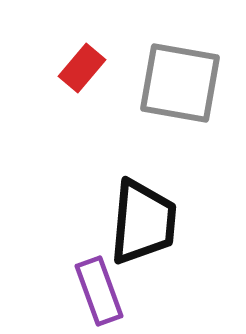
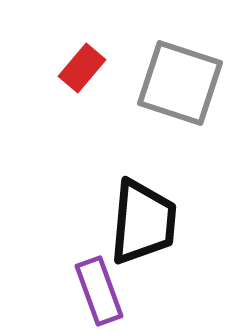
gray square: rotated 8 degrees clockwise
